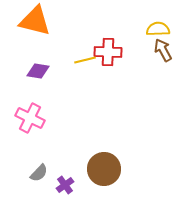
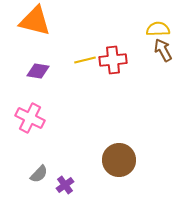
red cross: moved 5 px right, 8 px down; rotated 8 degrees counterclockwise
brown circle: moved 15 px right, 9 px up
gray semicircle: moved 1 px down
